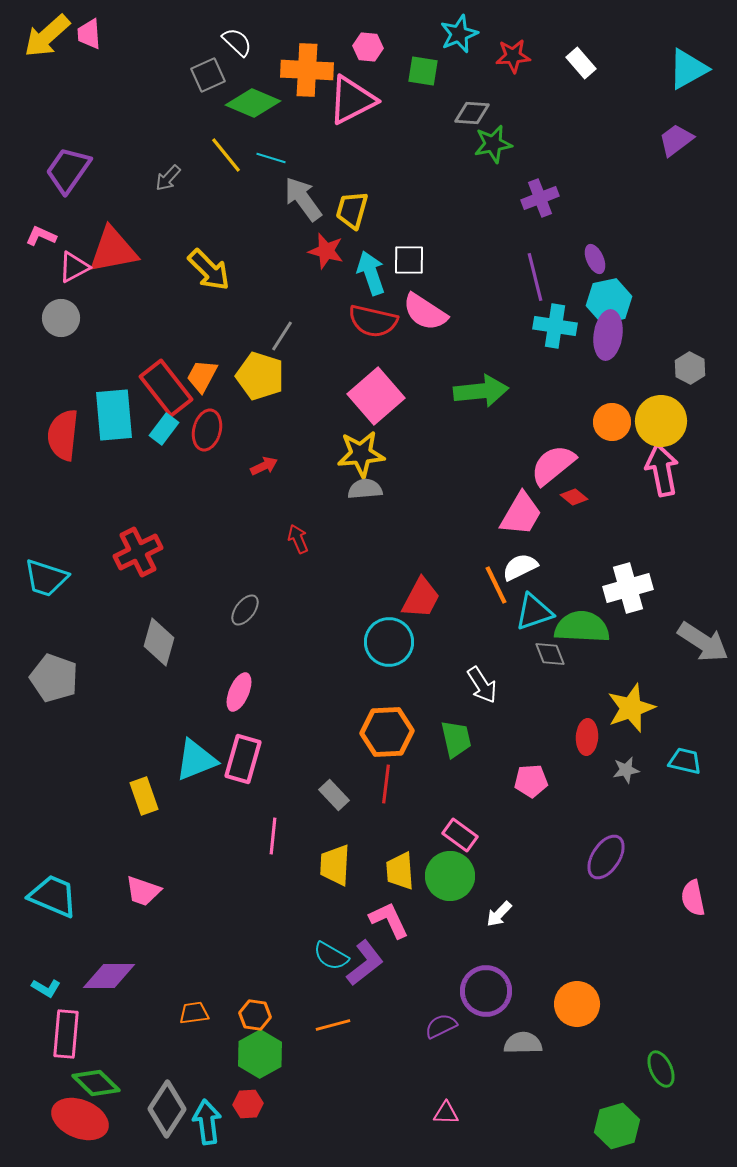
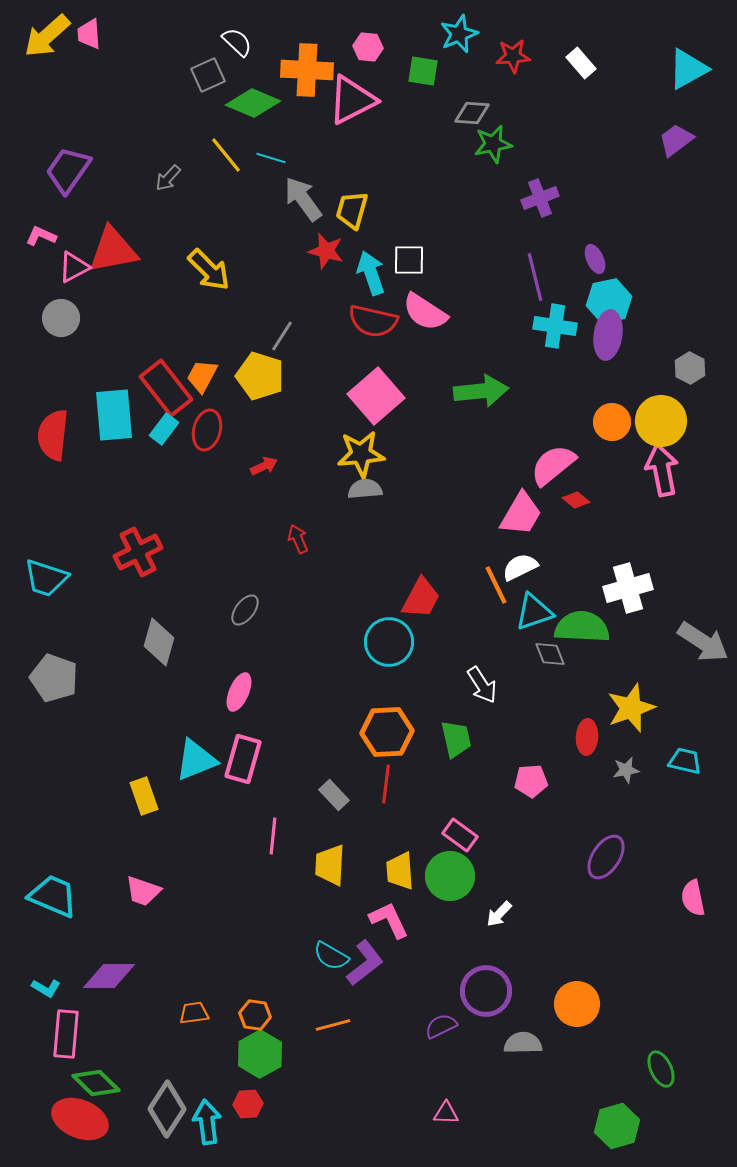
red semicircle at (63, 435): moved 10 px left
red diamond at (574, 497): moved 2 px right, 3 px down
yellow trapezoid at (335, 865): moved 5 px left
